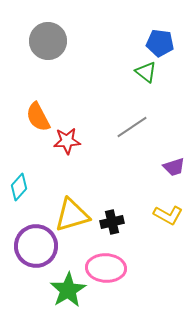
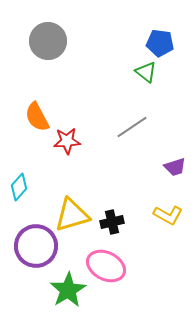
orange semicircle: moved 1 px left
purple trapezoid: moved 1 px right
pink ellipse: moved 2 px up; rotated 24 degrees clockwise
